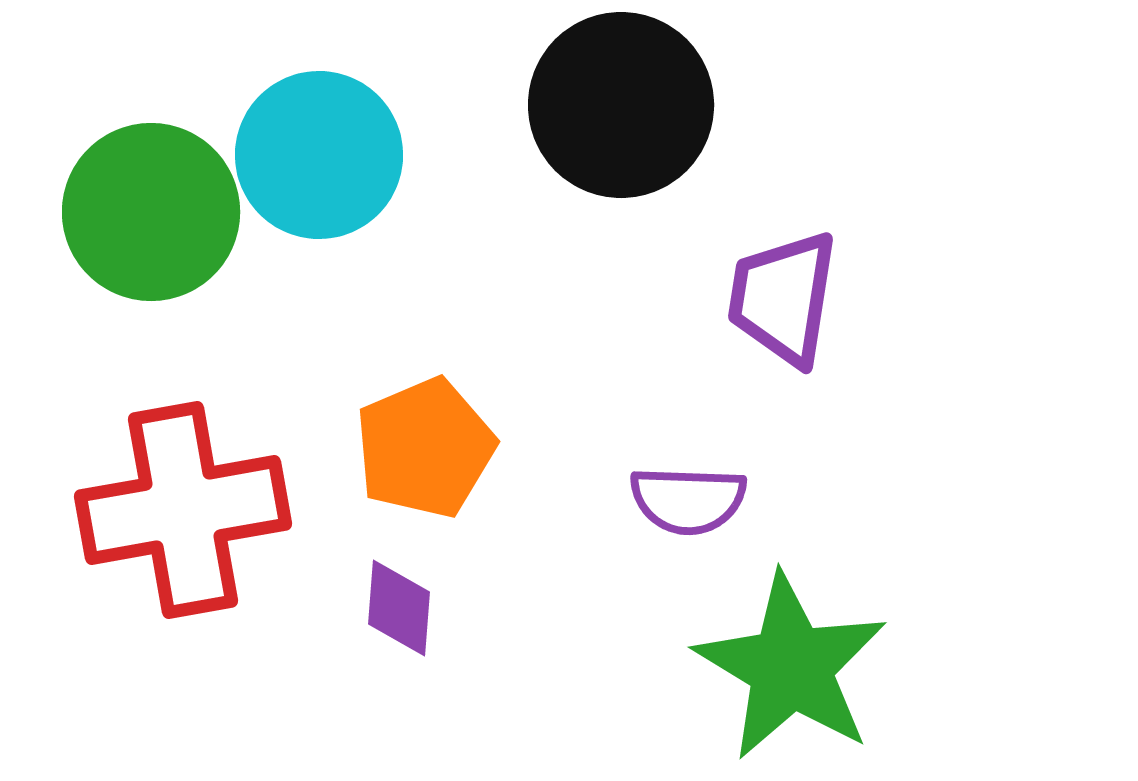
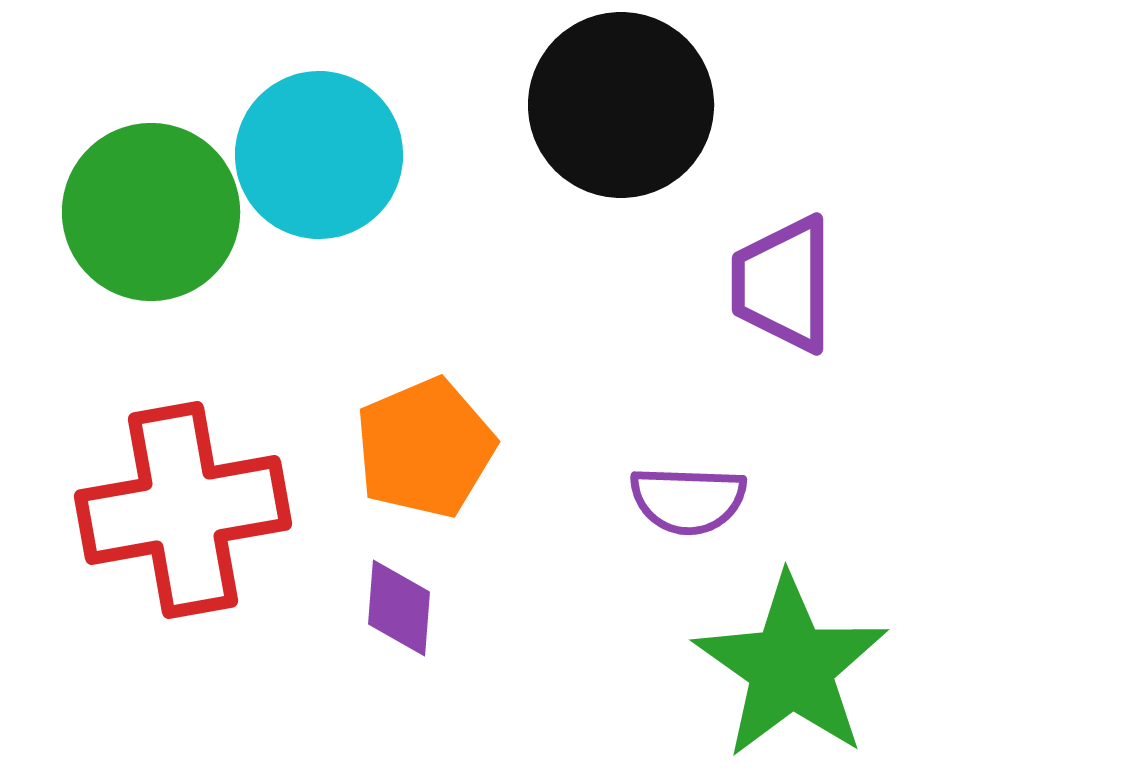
purple trapezoid: moved 14 px up; rotated 9 degrees counterclockwise
green star: rotated 4 degrees clockwise
